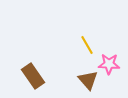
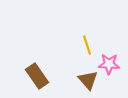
yellow line: rotated 12 degrees clockwise
brown rectangle: moved 4 px right
